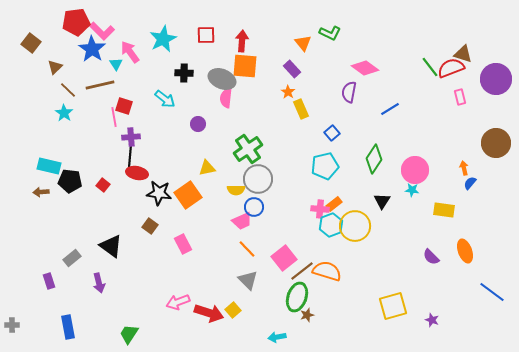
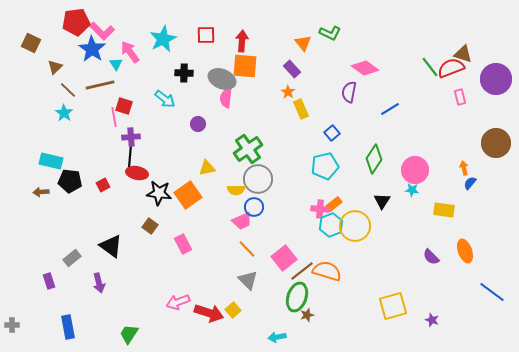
brown square at (31, 43): rotated 12 degrees counterclockwise
cyan rectangle at (49, 166): moved 2 px right, 5 px up
red square at (103, 185): rotated 24 degrees clockwise
